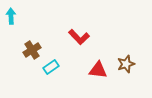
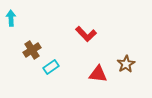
cyan arrow: moved 2 px down
red L-shape: moved 7 px right, 3 px up
brown star: rotated 12 degrees counterclockwise
red triangle: moved 4 px down
